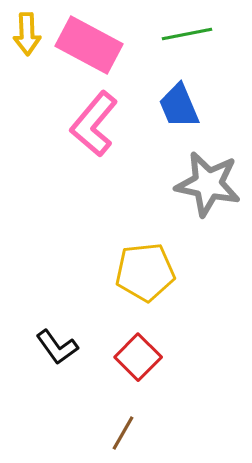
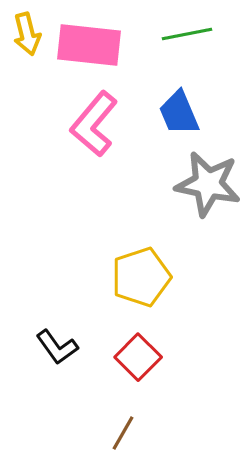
yellow arrow: rotated 12 degrees counterclockwise
pink rectangle: rotated 22 degrees counterclockwise
blue trapezoid: moved 7 px down
yellow pentagon: moved 4 px left, 5 px down; rotated 12 degrees counterclockwise
